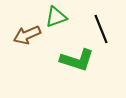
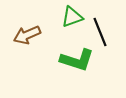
green triangle: moved 16 px right
black line: moved 1 px left, 3 px down
